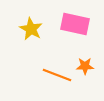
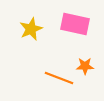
yellow star: rotated 20 degrees clockwise
orange line: moved 2 px right, 3 px down
